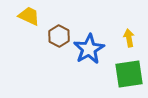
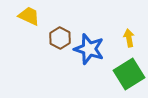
brown hexagon: moved 1 px right, 2 px down
blue star: rotated 24 degrees counterclockwise
green square: rotated 24 degrees counterclockwise
